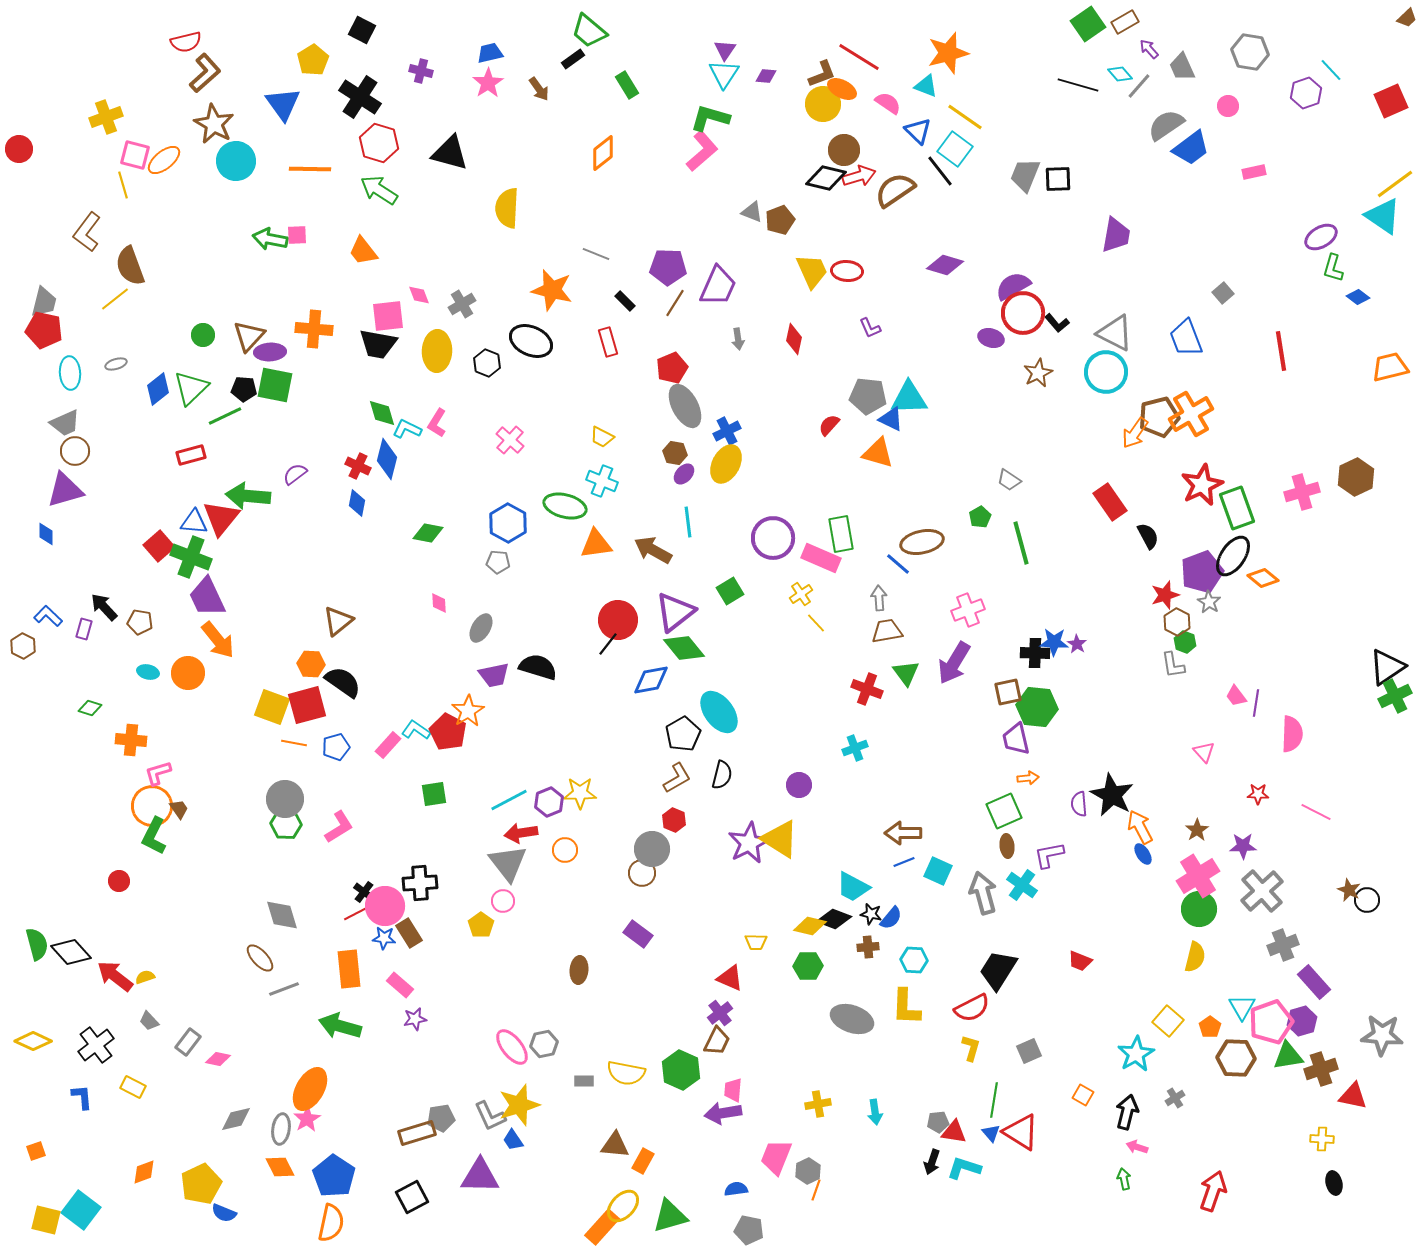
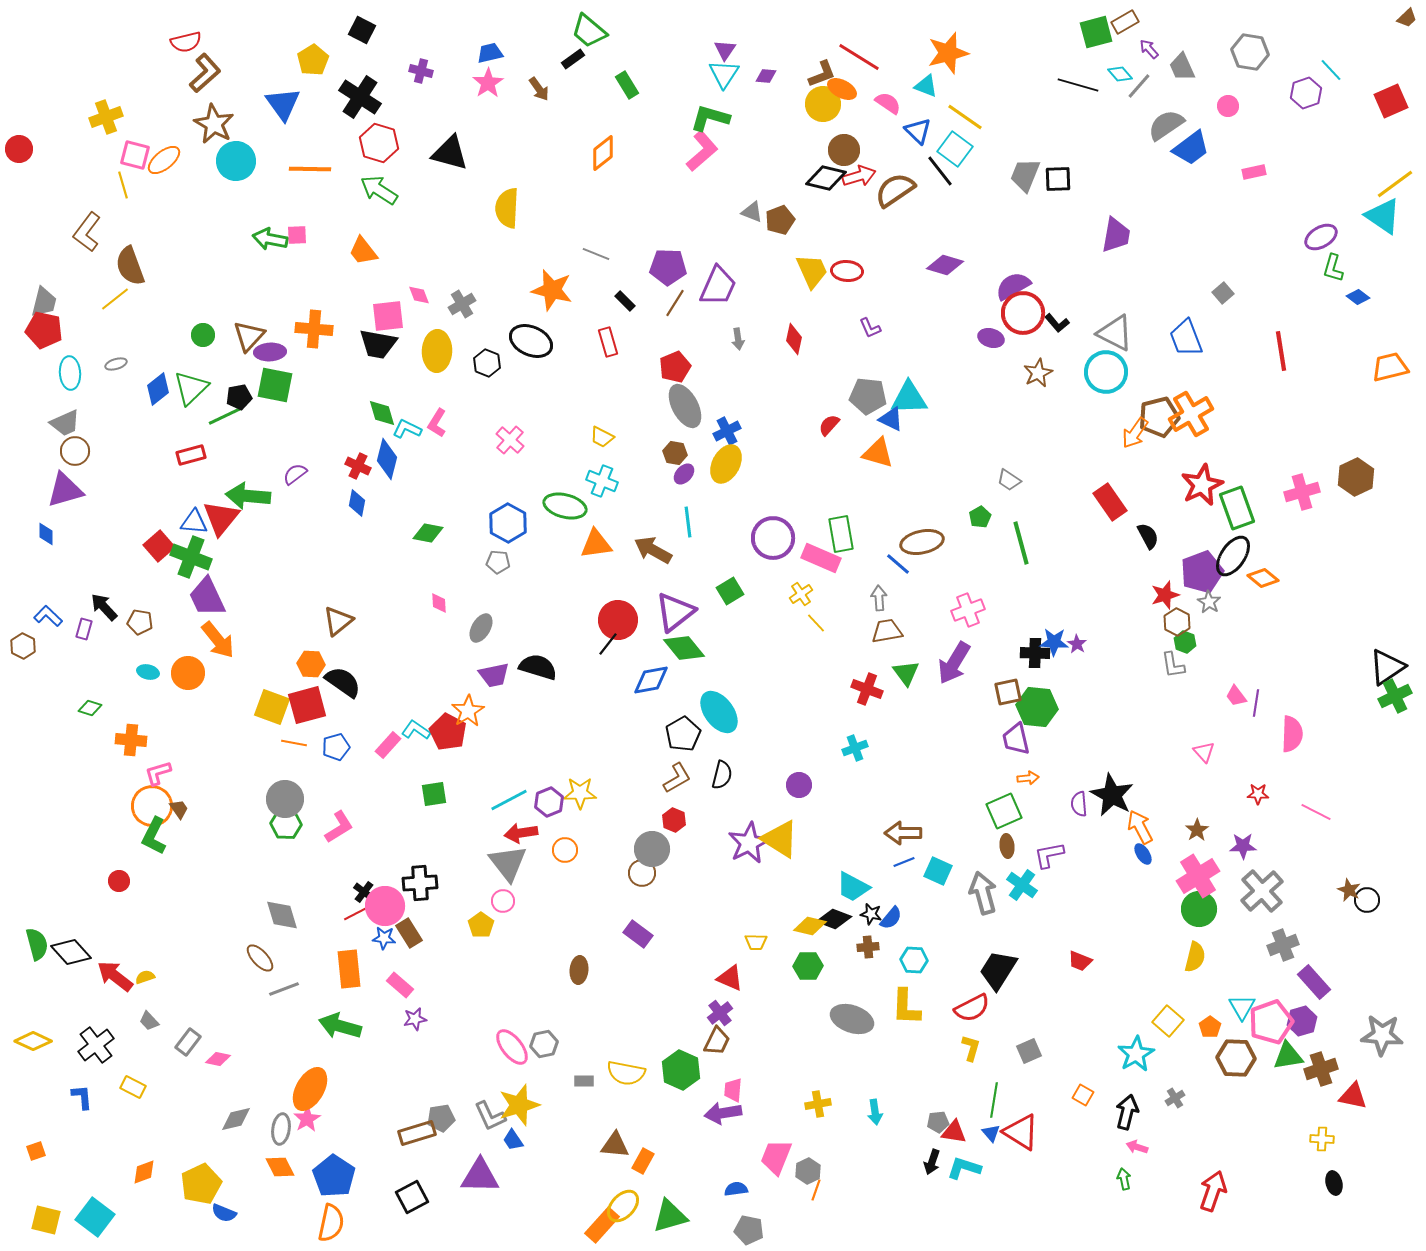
green square at (1088, 24): moved 8 px right, 8 px down; rotated 20 degrees clockwise
red pentagon at (672, 368): moved 3 px right, 1 px up
black pentagon at (244, 389): moved 5 px left, 8 px down; rotated 15 degrees counterclockwise
cyan square at (81, 1210): moved 14 px right, 7 px down
orange rectangle at (602, 1227): moved 2 px up
